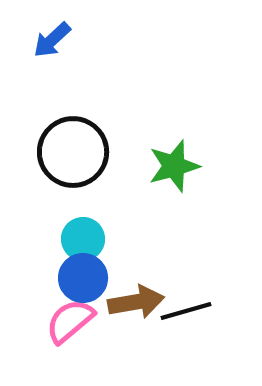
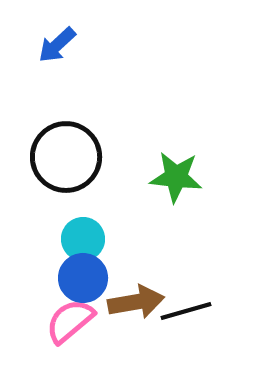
blue arrow: moved 5 px right, 5 px down
black circle: moved 7 px left, 5 px down
green star: moved 2 px right, 11 px down; rotated 22 degrees clockwise
